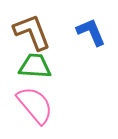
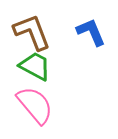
green trapezoid: rotated 24 degrees clockwise
